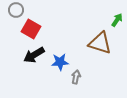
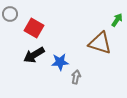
gray circle: moved 6 px left, 4 px down
red square: moved 3 px right, 1 px up
